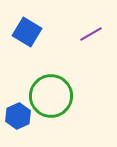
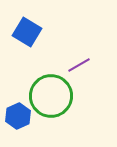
purple line: moved 12 px left, 31 px down
